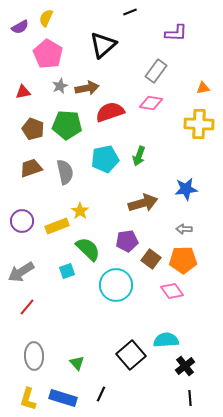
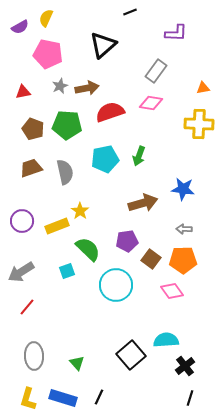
pink pentagon at (48, 54): rotated 20 degrees counterclockwise
blue star at (186, 189): moved 3 px left; rotated 15 degrees clockwise
black line at (101, 394): moved 2 px left, 3 px down
black line at (190, 398): rotated 21 degrees clockwise
